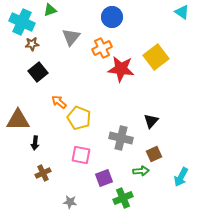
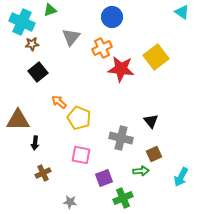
black triangle: rotated 21 degrees counterclockwise
